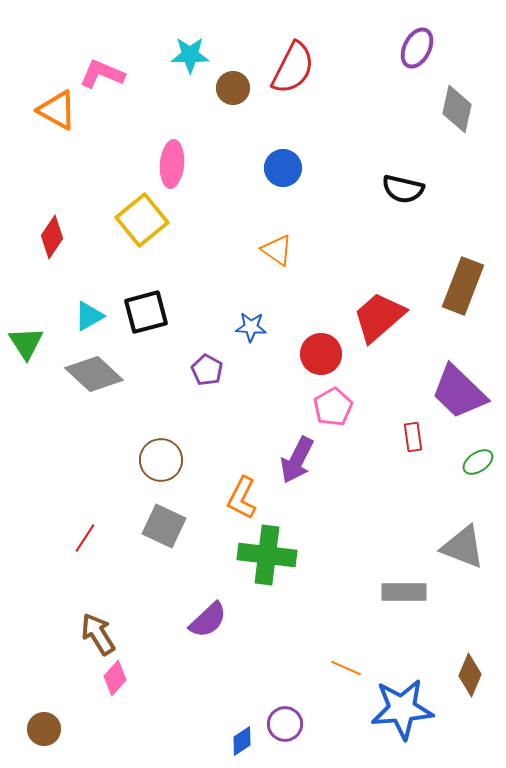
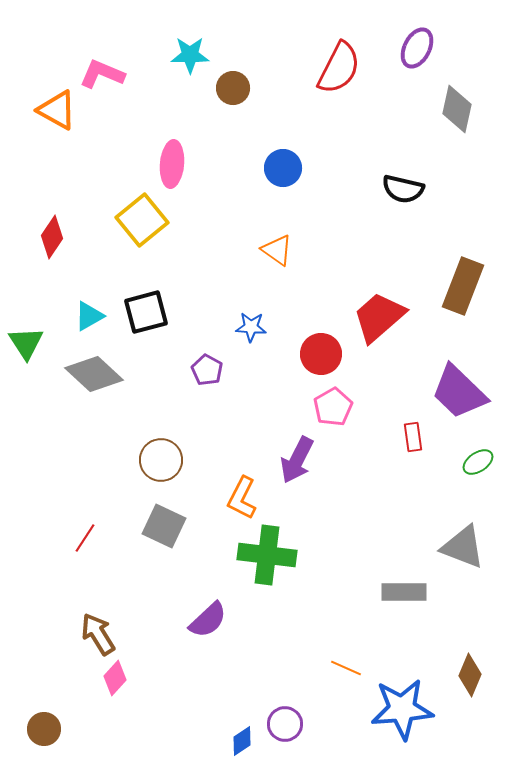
red semicircle at (293, 68): moved 46 px right
